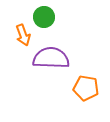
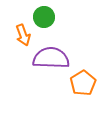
orange pentagon: moved 3 px left, 5 px up; rotated 30 degrees clockwise
